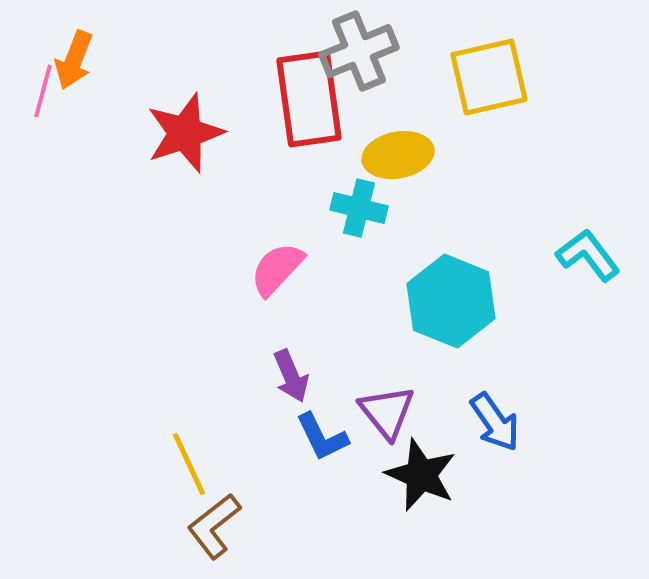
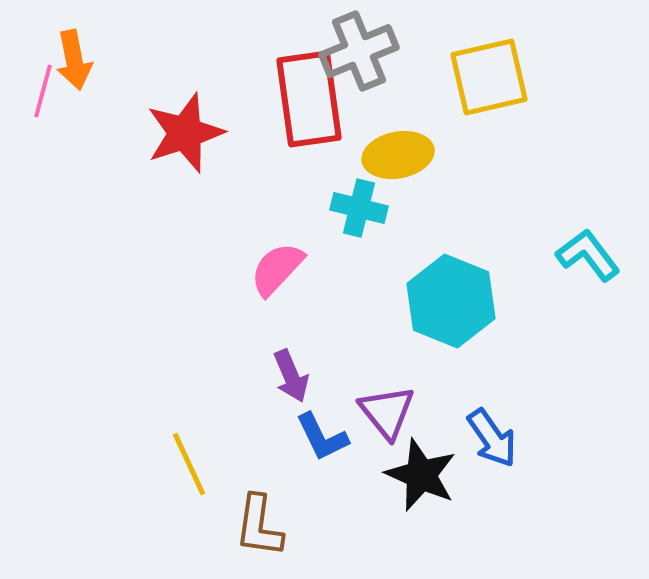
orange arrow: rotated 32 degrees counterclockwise
blue arrow: moved 3 px left, 16 px down
brown L-shape: moved 45 px right; rotated 44 degrees counterclockwise
